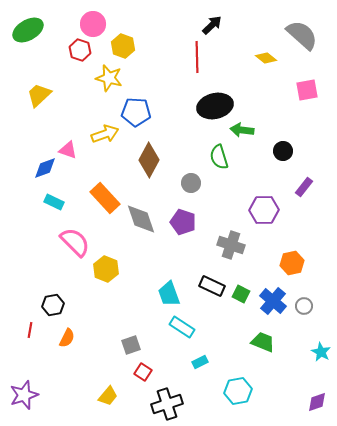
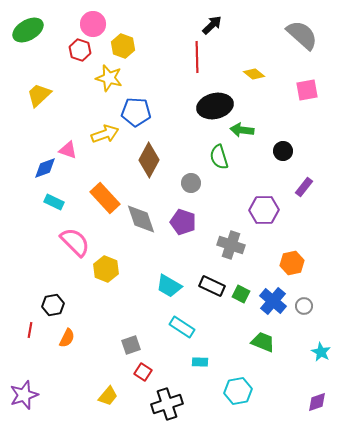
yellow diamond at (266, 58): moved 12 px left, 16 px down
cyan trapezoid at (169, 294): moved 8 px up; rotated 40 degrees counterclockwise
cyan rectangle at (200, 362): rotated 28 degrees clockwise
